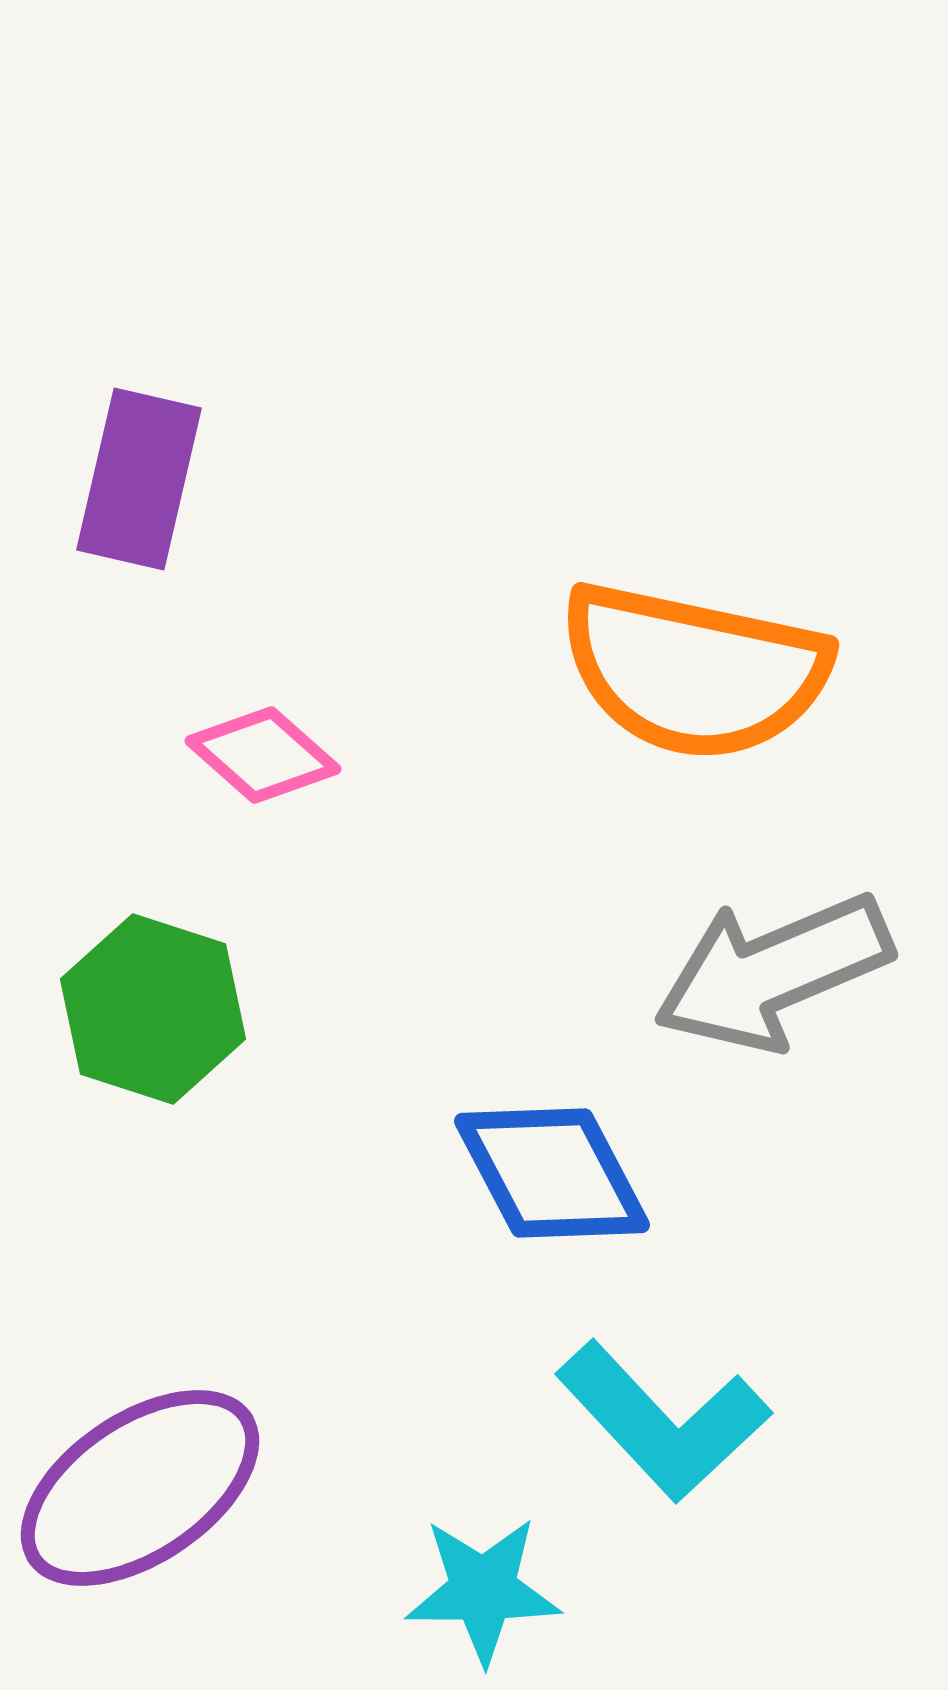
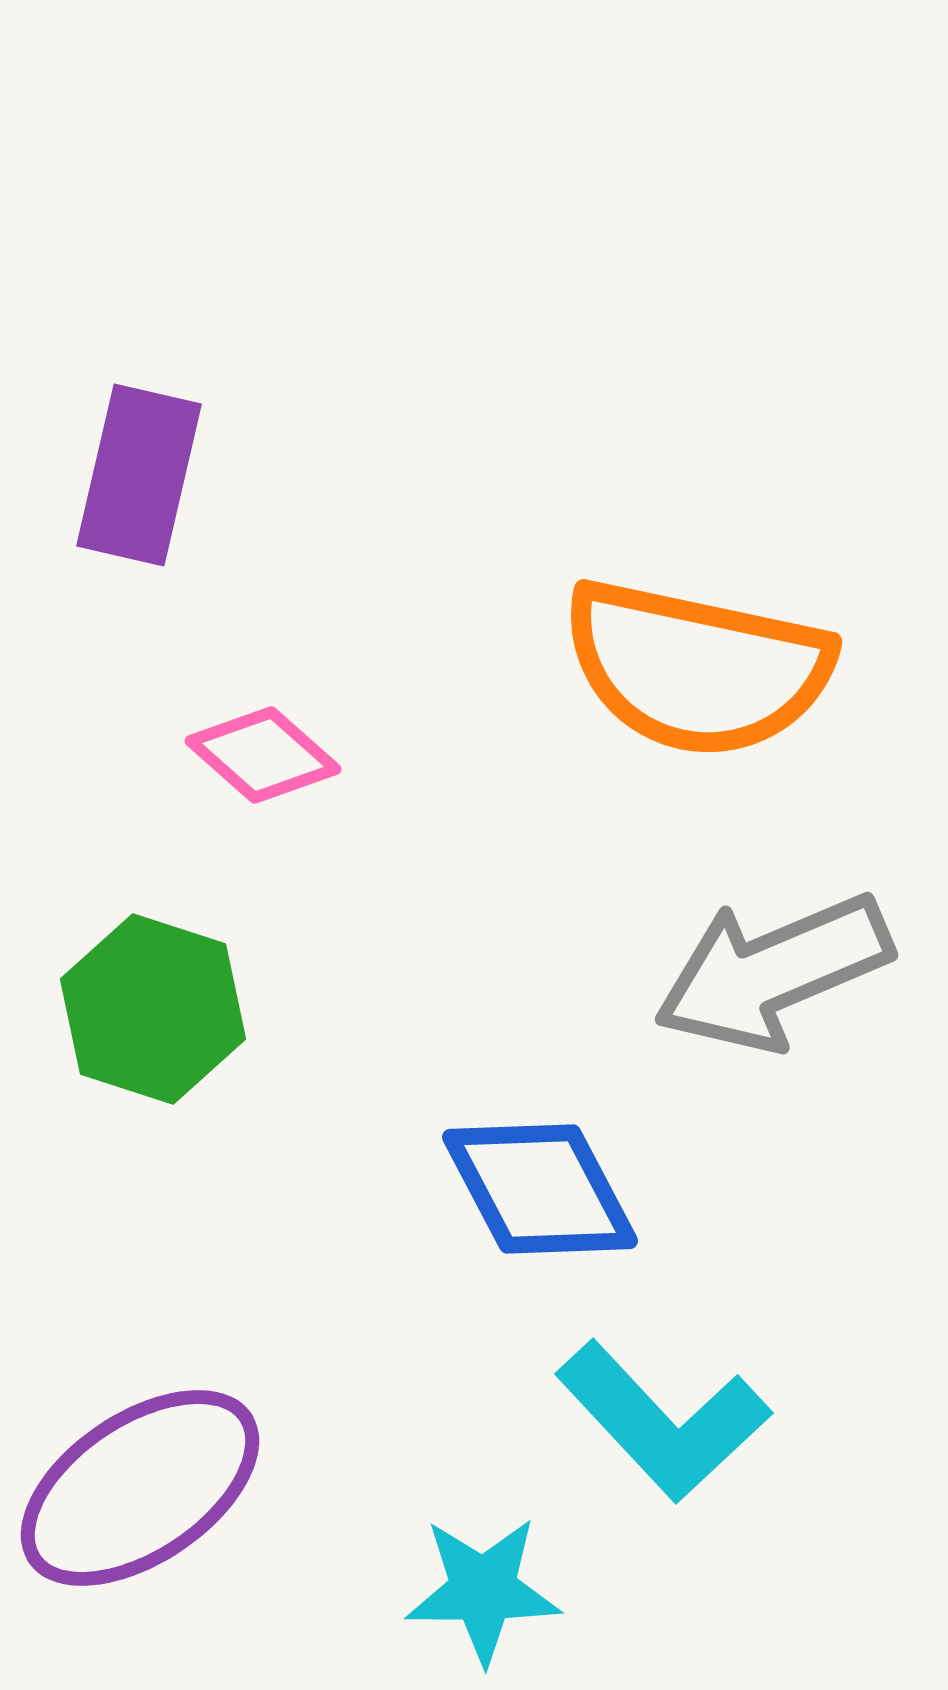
purple rectangle: moved 4 px up
orange semicircle: moved 3 px right, 3 px up
blue diamond: moved 12 px left, 16 px down
